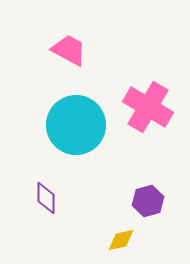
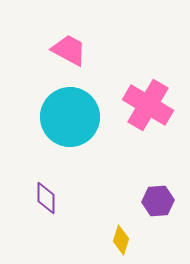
pink cross: moved 2 px up
cyan circle: moved 6 px left, 8 px up
purple hexagon: moved 10 px right; rotated 12 degrees clockwise
yellow diamond: rotated 60 degrees counterclockwise
